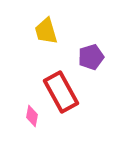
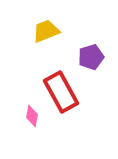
yellow trapezoid: rotated 84 degrees clockwise
